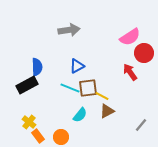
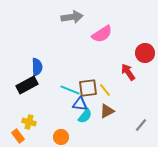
gray arrow: moved 3 px right, 13 px up
pink semicircle: moved 28 px left, 3 px up
red circle: moved 1 px right
blue triangle: moved 3 px right, 38 px down; rotated 35 degrees clockwise
red arrow: moved 2 px left
cyan line: moved 2 px down
yellow line: moved 3 px right, 6 px up; rotated 24 degrees clockwise
cyan semicircle: moved 5 px right, 1 px down
yellow cross: rotated 24 degrees counterclockwise
orange rectangle: moved 20 px left
